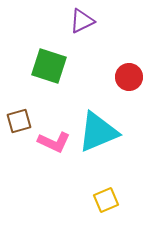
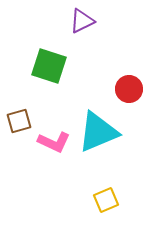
red circle: moved 12 px down
